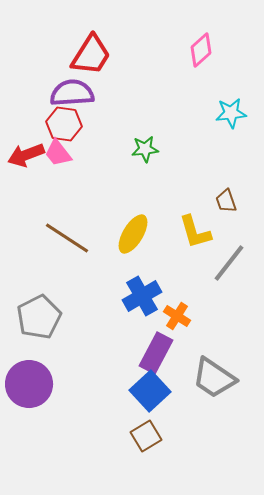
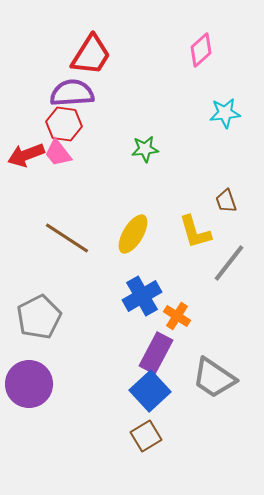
cyan star: moved 6 px left
